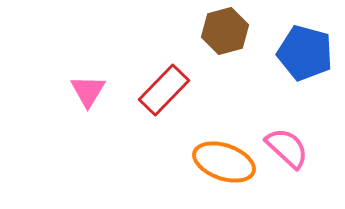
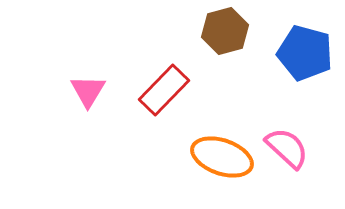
orange ellipse: moved 2 px left, 5 px up
